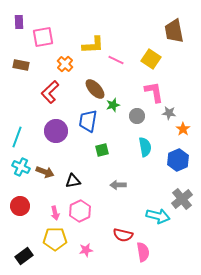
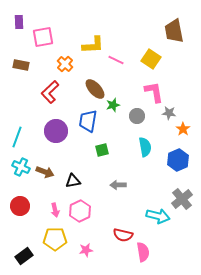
pink arrow: moved 3 px up
